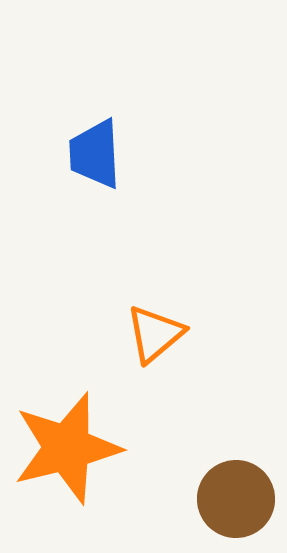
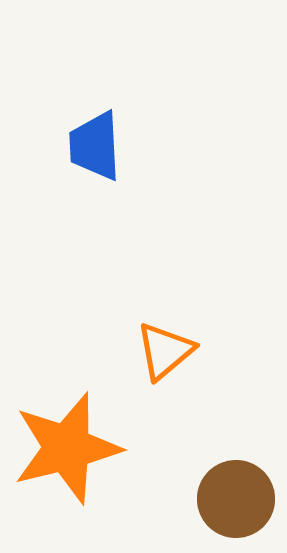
blue trapezoid: moved 8 px up
orange triangle: moved 10 px right, 17 px down
